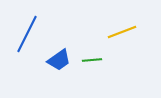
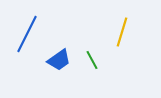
yellow line: rotated 52 degrees counterclockwise
green line: rotated 66 degrees clockwise
